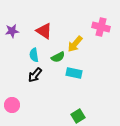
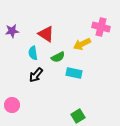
red triangle: moved 2 px right, 3 px down
yellow arrow: moved 7 px right; rotated 24 degrees clockwise
cyan semicircle: moved 1 px left, 2 px up
black arrow: moved 1 px right
